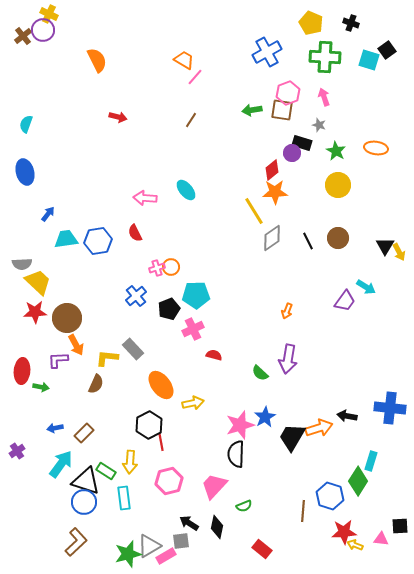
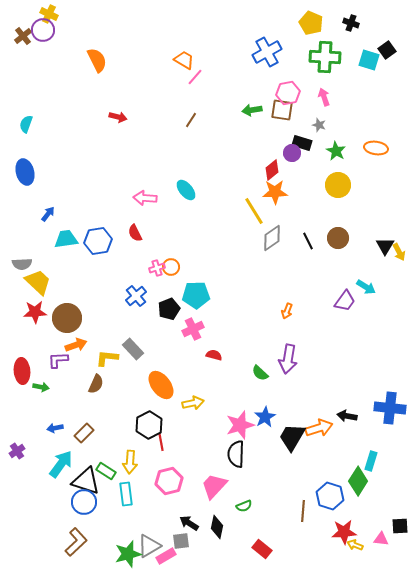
pink hexagon at (288, 93): rotated 10 degrees clockwise
orange arrow at (76, 345): rotated 80 degrees counterclockwise
red ellipse at (22, 371): rotated 10 degrees counterclockwise
cyan rectangle at (124, 498): moved 2 px right, 4 px up
